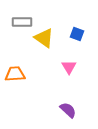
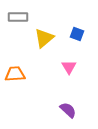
gray rectangle: moved 4 px left, 5 px up
yellow triangle: rotated 45 degrees clockwise
